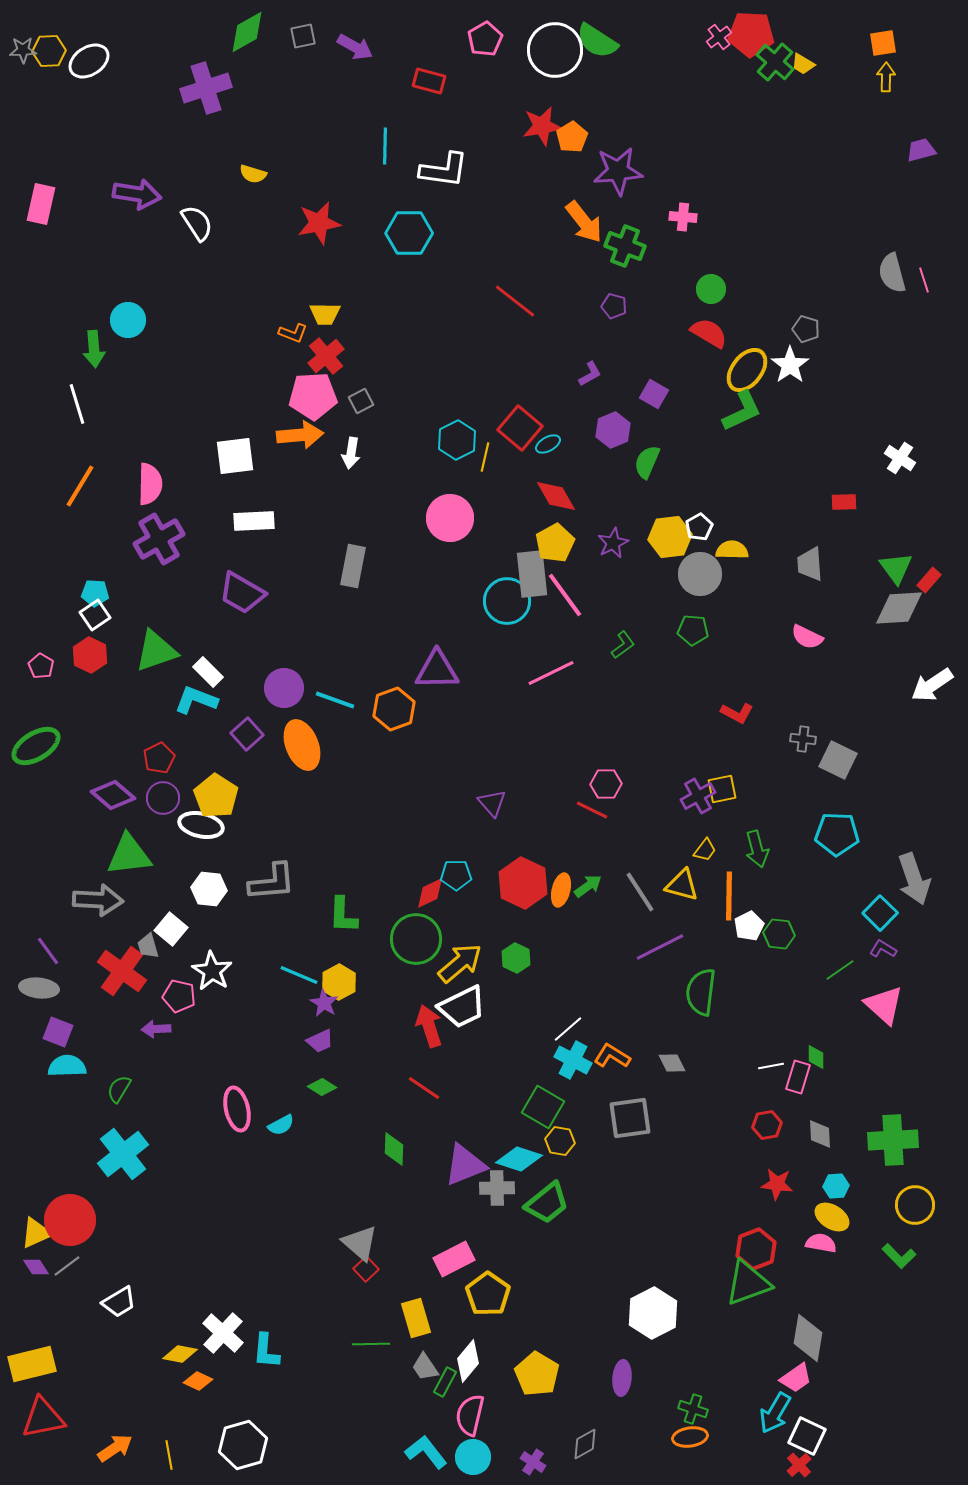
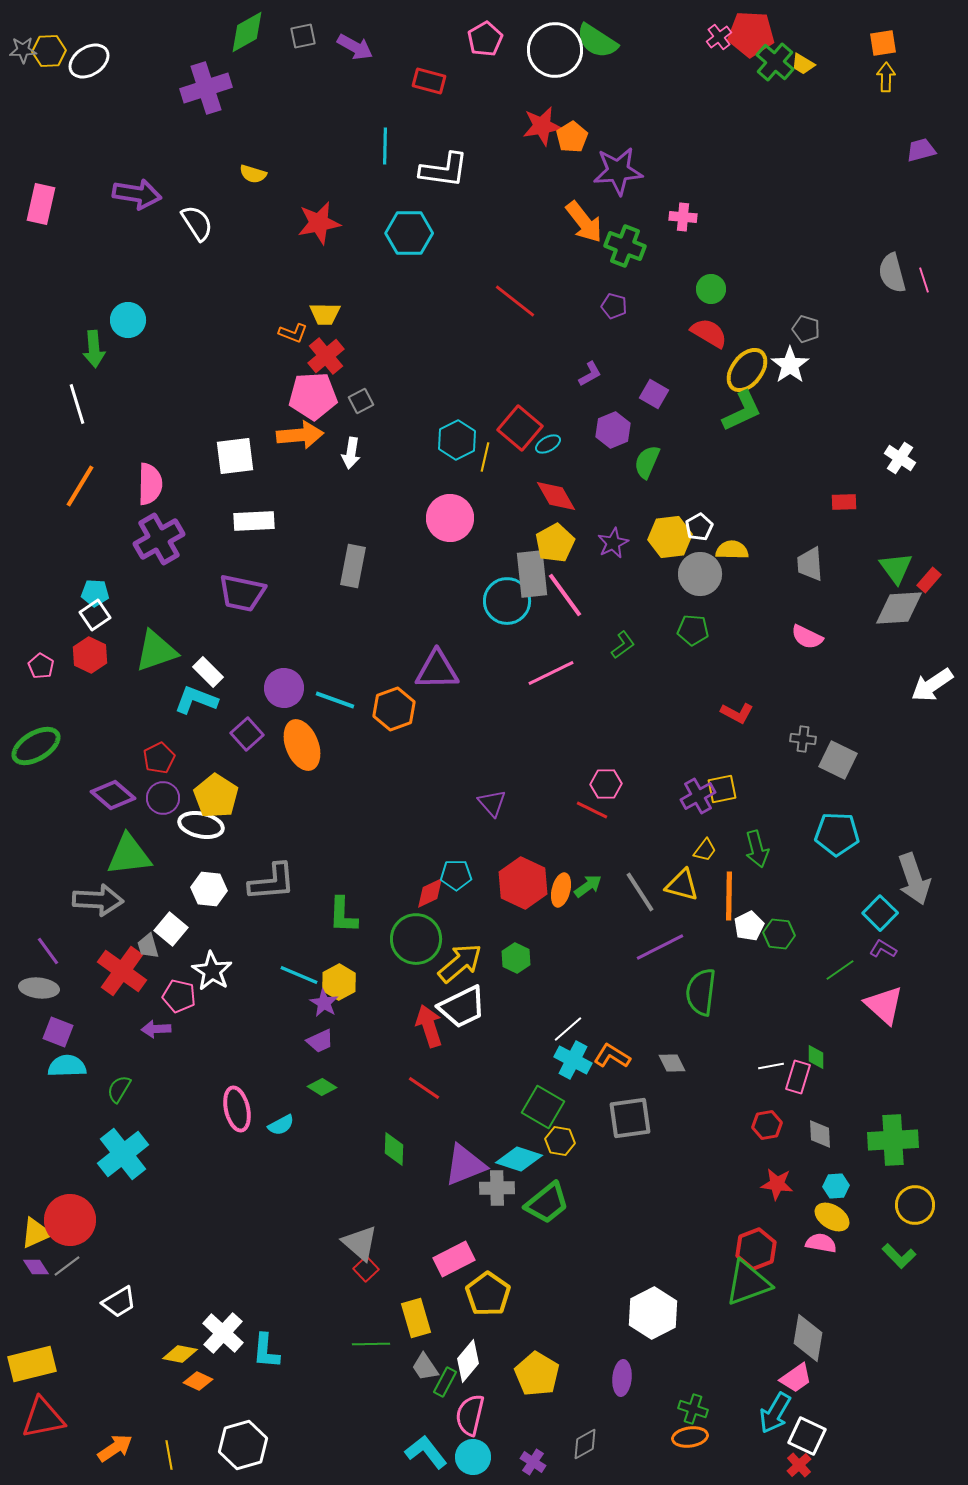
purple trapezoid at (242, 593): rotated 18 degrees counterclockwise
